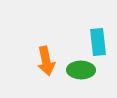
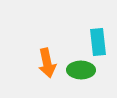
orange arrow: moved 1 px right, 2 px down
